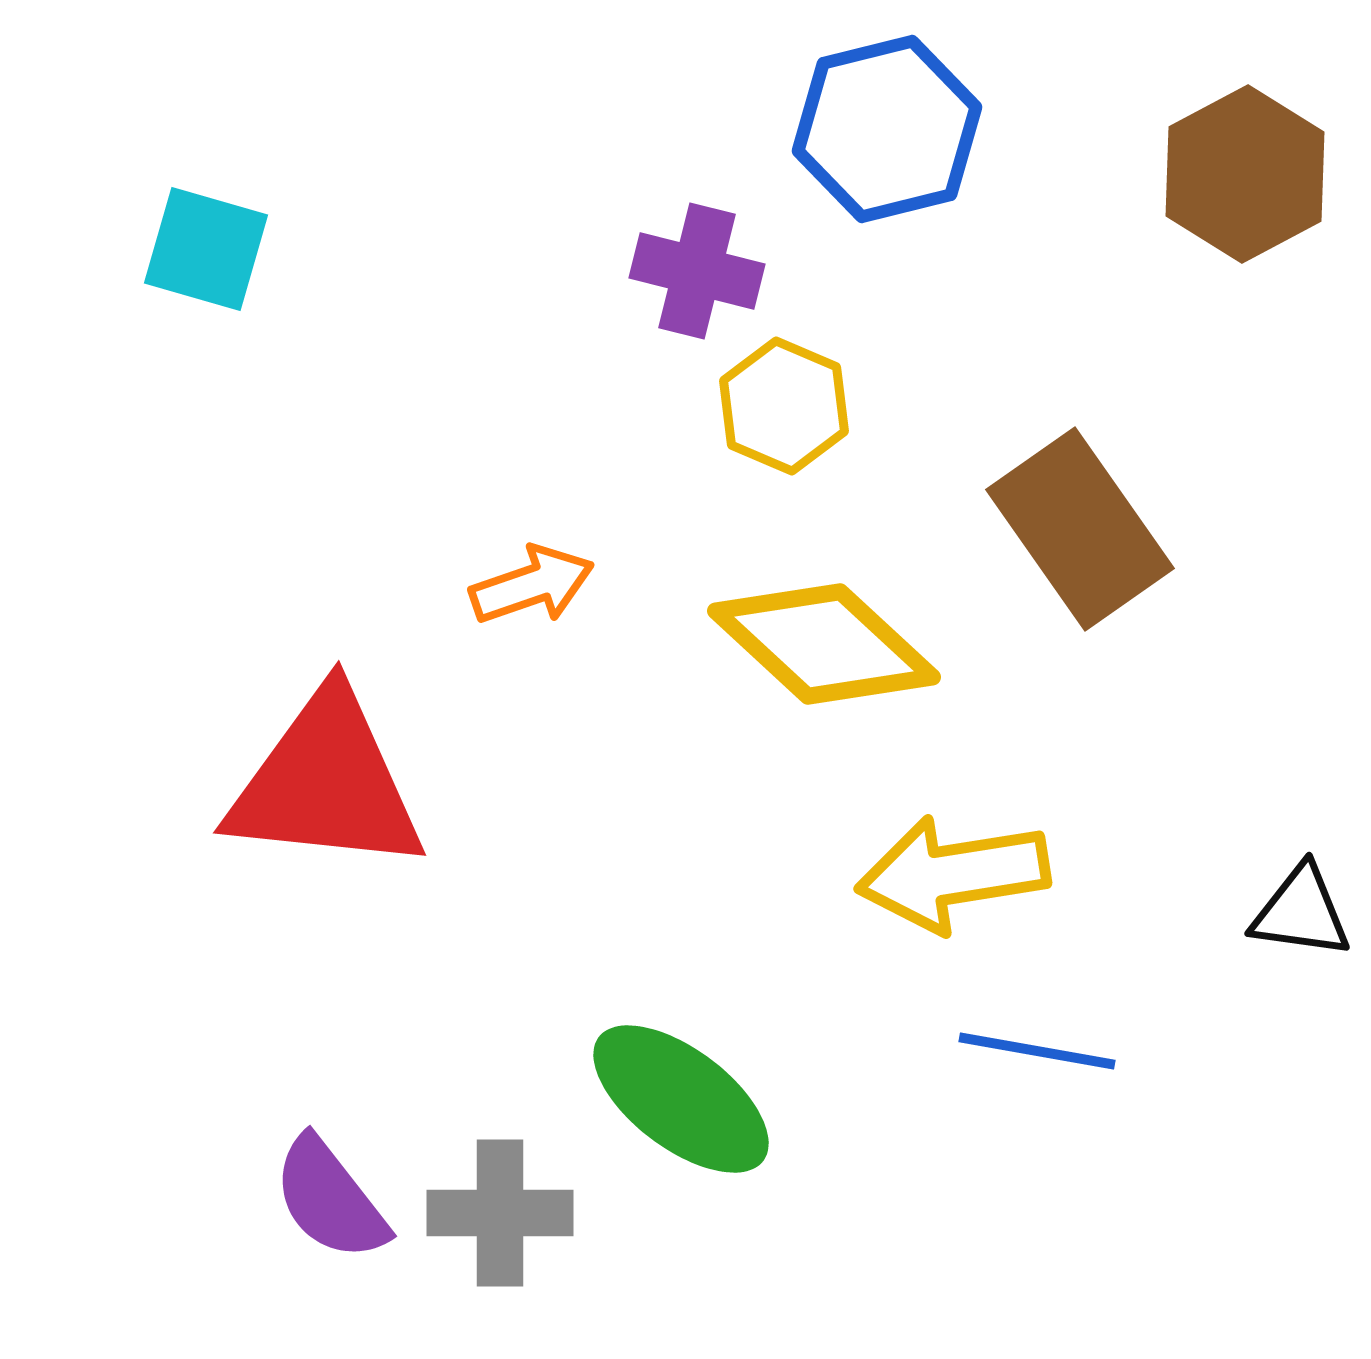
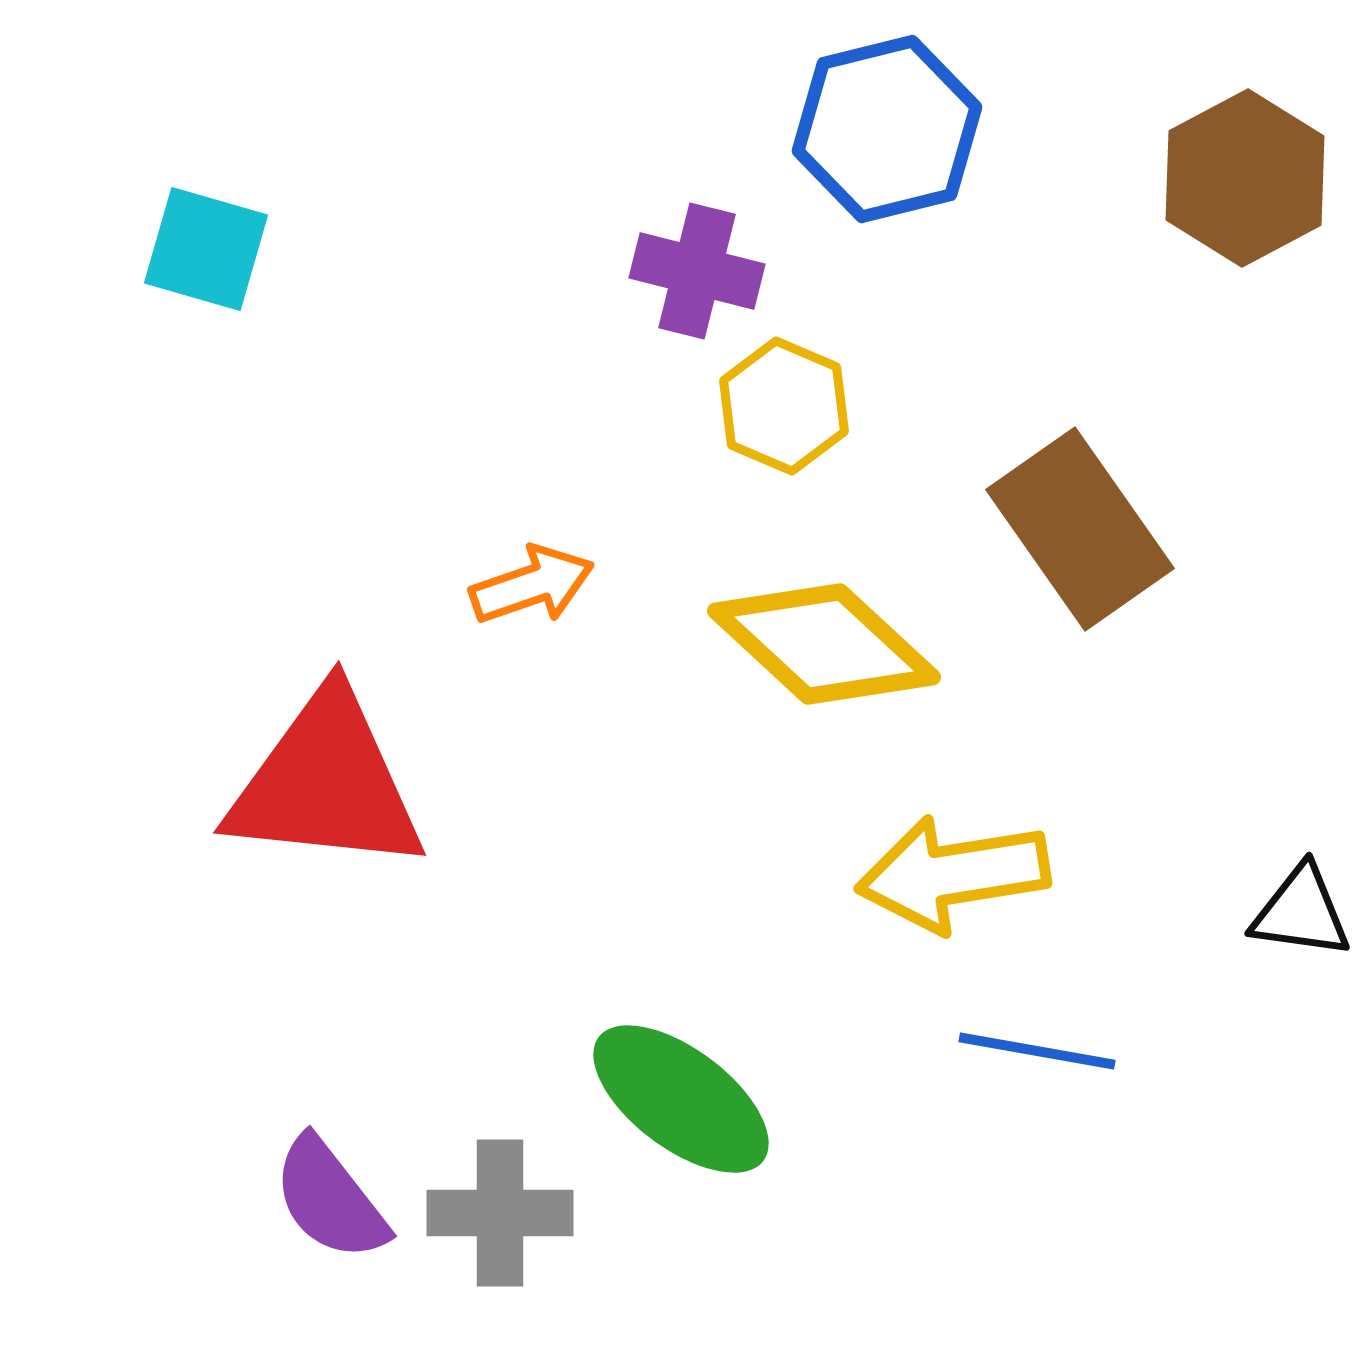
brown hexagon: moved 4 px down
